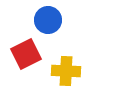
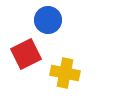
yellow cross: moved 1 px left, 2 px down; rotated 8 degrees clockwise
